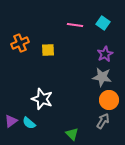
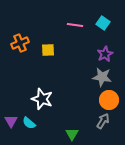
purple triangle: rotated 24 degrees counterclockwise
green triangle: rotated 16 degrees clockwise
